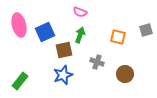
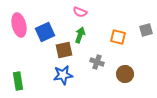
blue star: rotated 12 degrees clockwise
green rectangle: moved 2 px left; rotated 48 degrees counterclockwise
